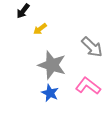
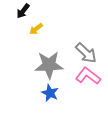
yellow arrow: moved 4 px left
gray arrow: moved 6 px left, 6 px down
gray star: moved 3 px left; rotated 20 degrees counterclockwise
pink L-shape: moved 10 px up
